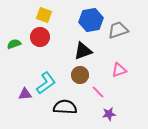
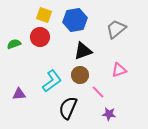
blue hexagon: moved 16 px left
gray trapezoid: moved 2 px left, 1 px up; rotated 20 degrees counterclockwise
cyan L-shape: moved 6 px right, 2 px up
purple triangle: moved 6 px left
black semicircle: moved 3 px right, 1 px down; rotated 70 degrees counterclockwise
purple star: rotated 16 degrees clockwise
